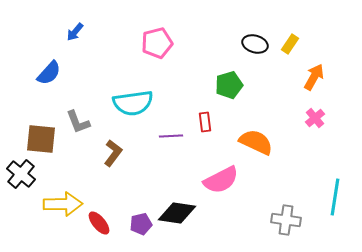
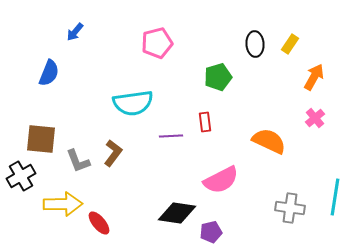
black ellipse: rotated 70 degrees clockwise
blue semicircle: rotated 20 degrees counterclockwise
green pentagon: moved 11 px left, 8 px up
gray L-shape: moved 39 px down
orange semicircle: moved 13 px right, 1 px up
black cross: moved 2 px down; rotated 20 degrees clockwise
gray cross: moved 4 px right, 12 px up
purple pentagon: moved 70 px right, 8 px down
